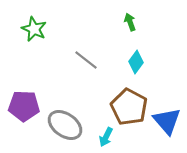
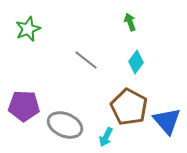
green star: moved 6 px left; rotated 25 degrees clockwise
gray ellipse: rotated 12 degrees counterclockwise
